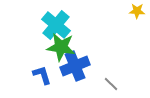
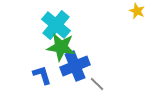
yellow star: rotated 21 degrees clockwise
gray line: moved 14 px left
